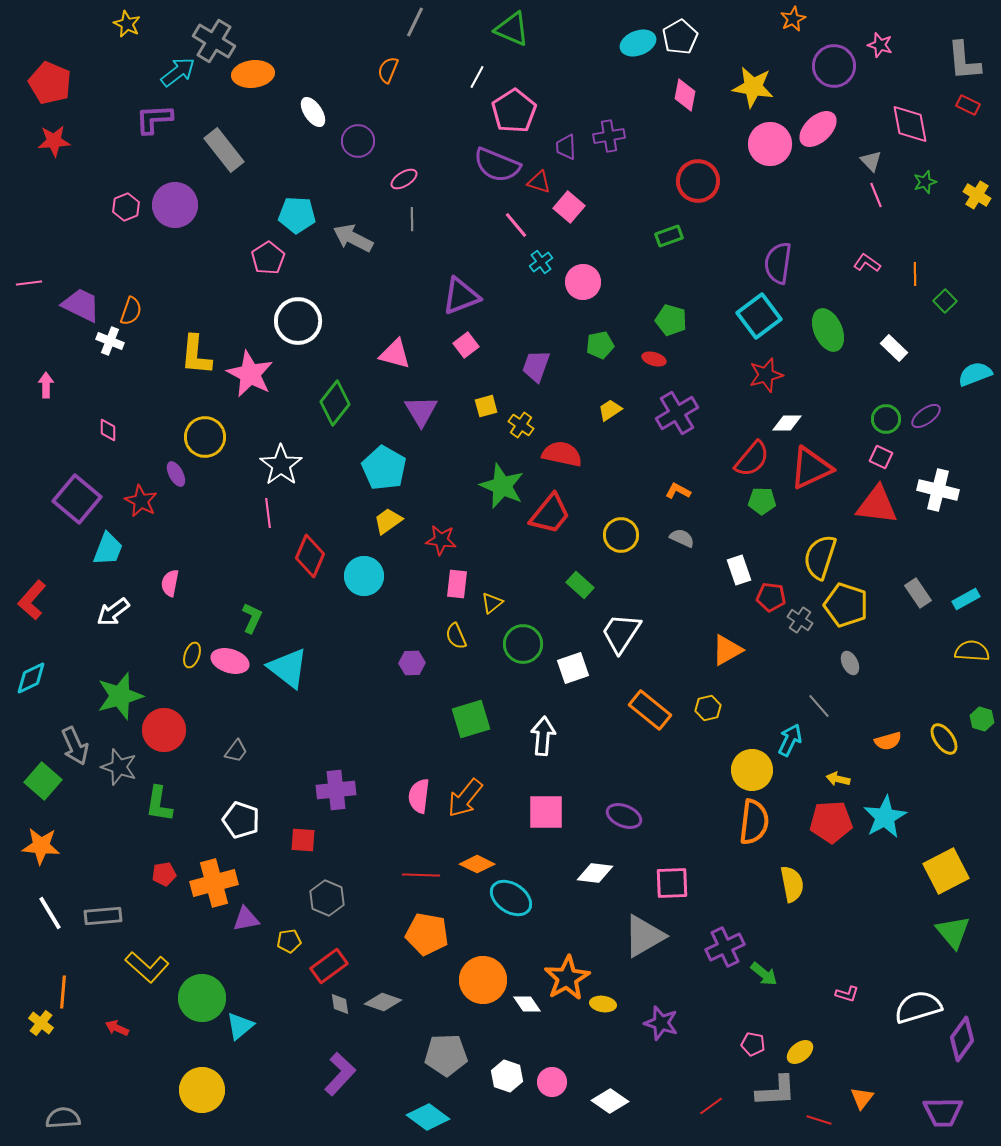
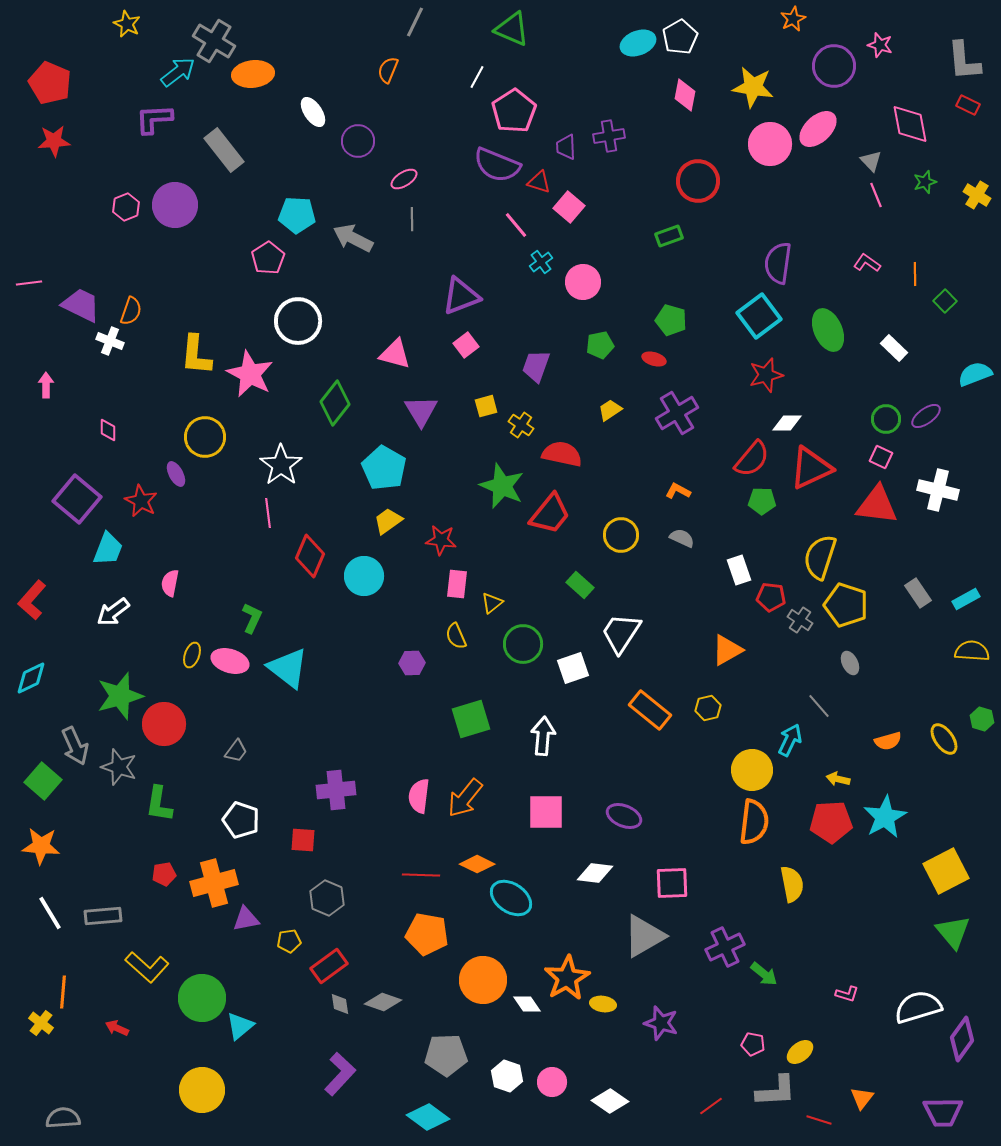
red circle at (164, 730): moved 6 px up
